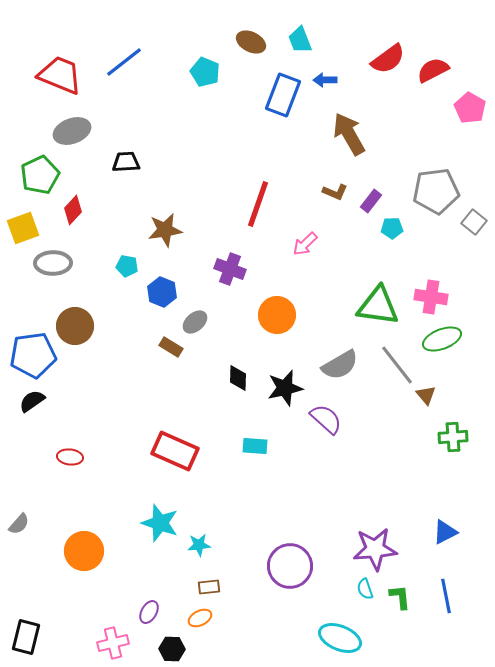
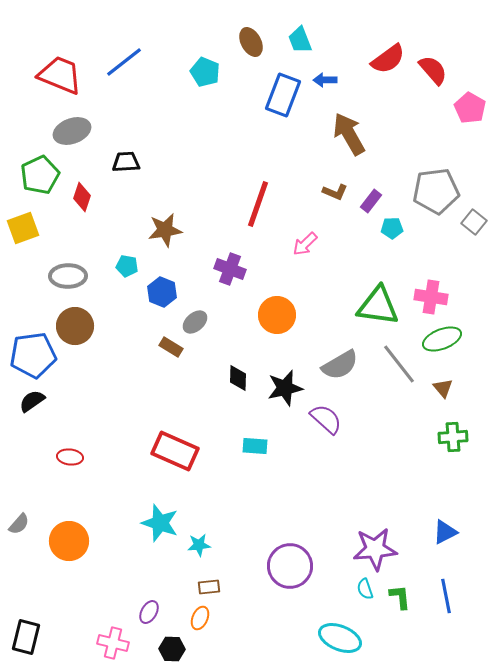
brown ellipse at (251, 42): rotated 36 degrees clockwise
red semicircle at (433, 70): rotated 76 degrees clockwise
red diamond at (73, 210): moved 9 px right, 13 px up; rotated 24 degrees counterclockwise
gray ellipse at (53, 263): moved 15 px right, 13 px down
gray line at (397, 365): moved 2 px right, 1 px up
brown triangle at (426, 395): moved 17 px right, 7 px up
orange circle at (84, 551): moved 15 px left, 10 px up
orange ellipse at (200, 618): rotated 40 degrees counterclockwise
pink cross at (113, 643): rotated 28 degrees clockwise
